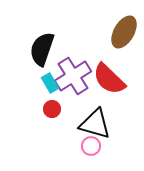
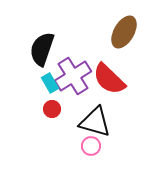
black triangle: moved 2 px up
